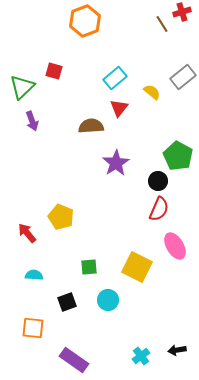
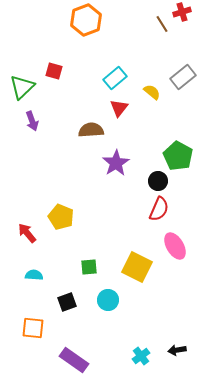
orange hexagon: moved 1 px right, 1 px up
brown semicircle: moved 4 px down
